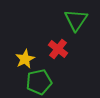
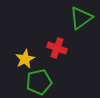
green triangle: moved 5 px right, 2 px up; rotated 20 degrees clockwise
red cross: moved 1 px left, 1 px up; rotated 18 degrees counterclockwise
